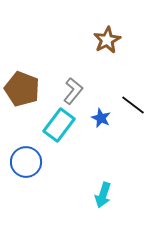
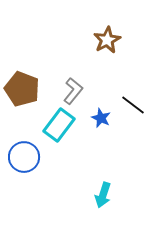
blue circle: moved 2 px left, 5 px up
